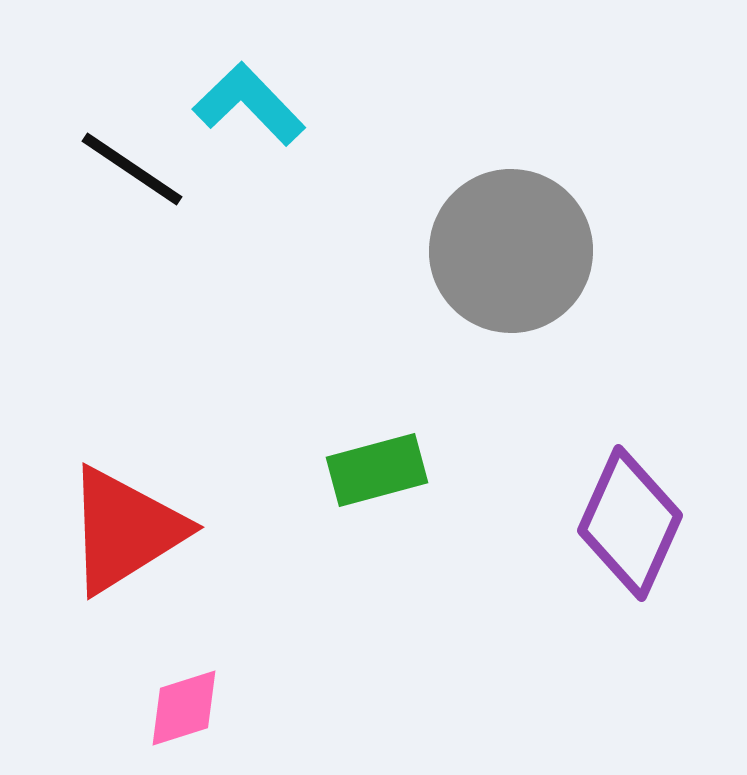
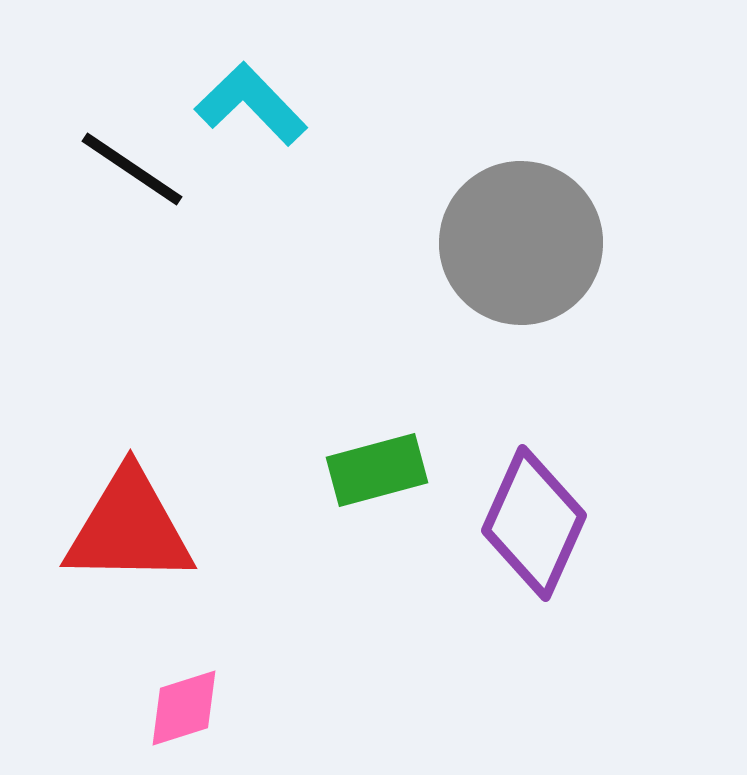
cyan L-shape: moved 2 px right
gray circle: moved 10 px right, 8 px up
purple diamond: moved 96 px left
red triangle: moved 4 px right, 2 px up; rotated 33 degrees clockwise
